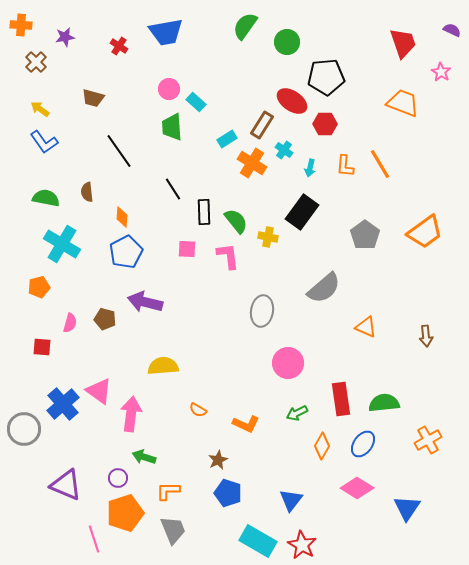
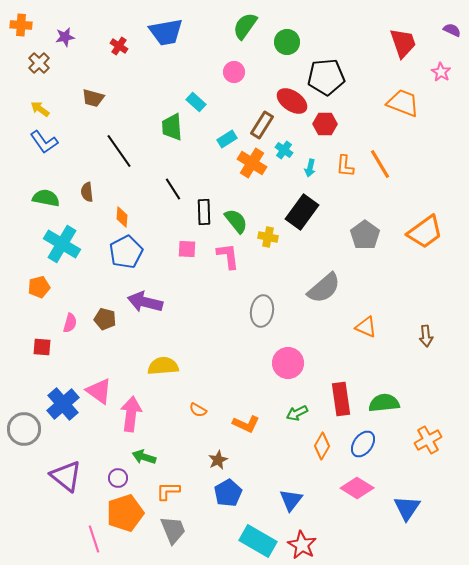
brown cross at (36, 62): moved 3 px right, 1 px down
pink circle at (169, 89): moved 65 px right, 17 px up
purple triangle at (66, 485): moved 9 px up; rotated 16 degrees clockwise
blue pentagon at (228, 493): rotated 24 degrees clockwise
